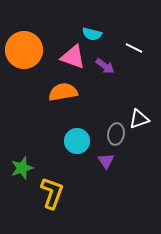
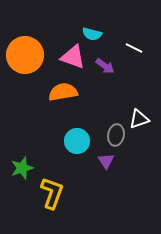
orange circle: moved 1 px right, 5 px down
gray ellipse: moved 1 px down
